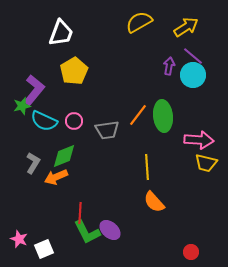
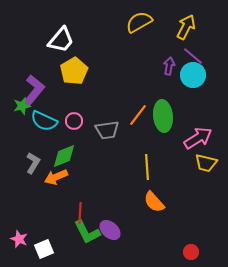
yellow arrow: rotated 30 degrees counterclockwise
white trapezoid: moved 7 px down; rotated 20 degrees clockwise
pink arrow: moved 1 px left, 2 px up; rotated 36 degrees counterclockwise
